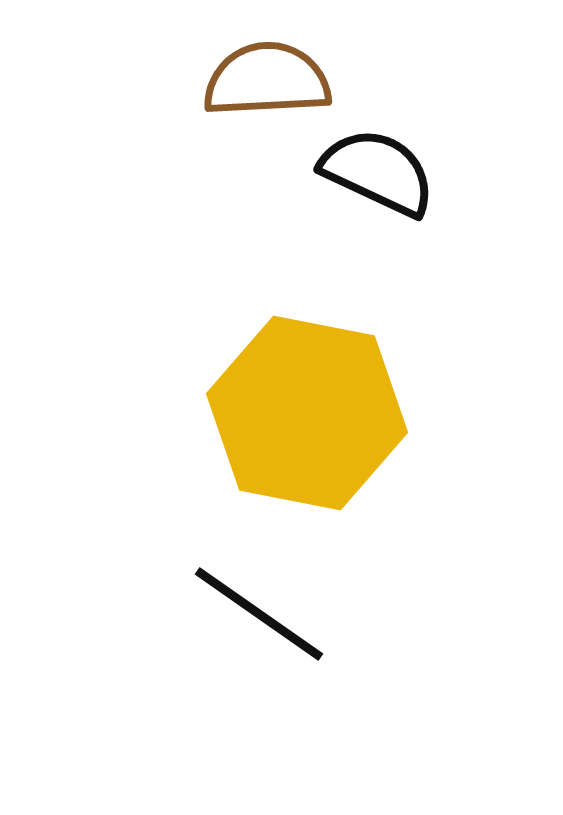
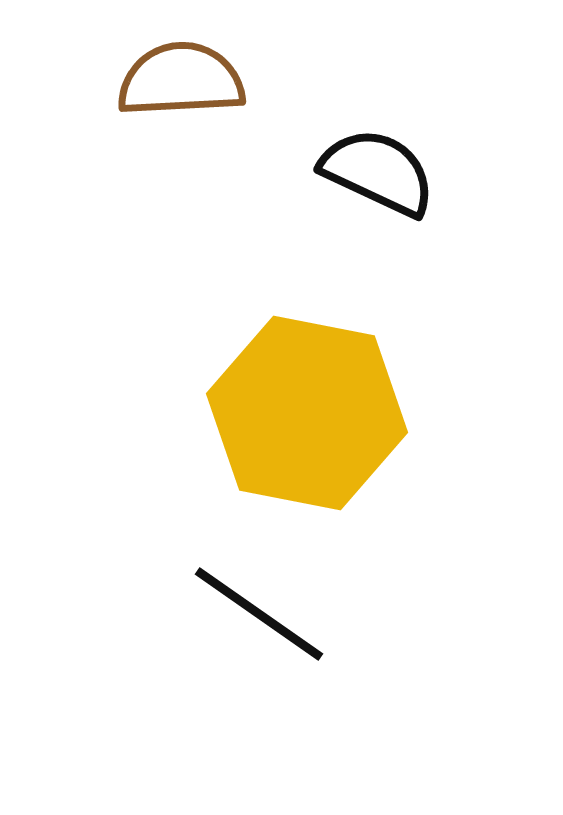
brown semicircle: moved 86 px left
